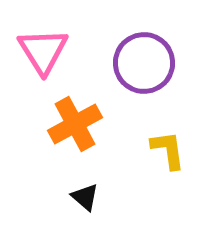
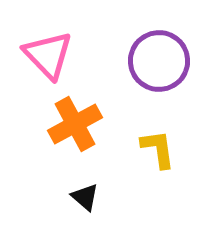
pink triangle: moved 5 px right, 4 px down; rotated 12 degrees counterclockwise
purple circle: moved 15 px right, 2 px up
yellow L-shape: moved 10 px left, 1 px up
